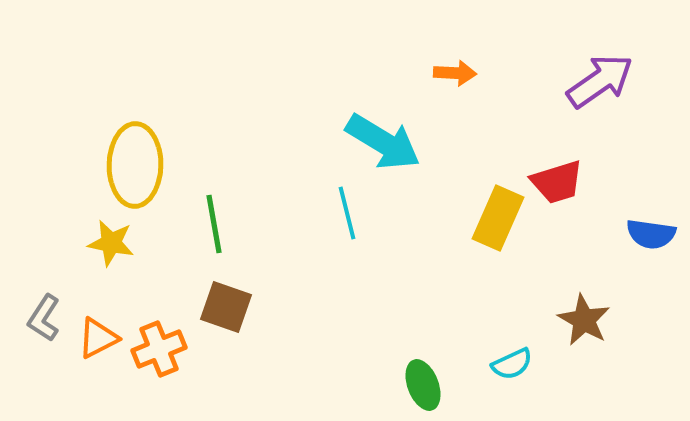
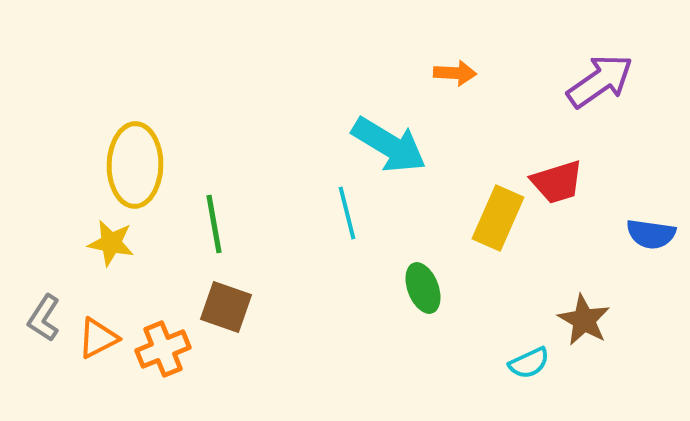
cyan arrow: moved 6 px right, 3 px down
orange cross: moved 4 px right
cyan semicircle: moved 17 px right, 1 px up
green ellipse: moved 97 px up
